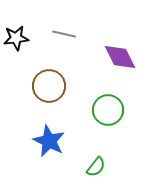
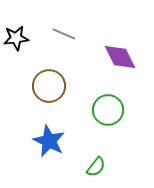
gray line: rotated 10 degrees clockwise
